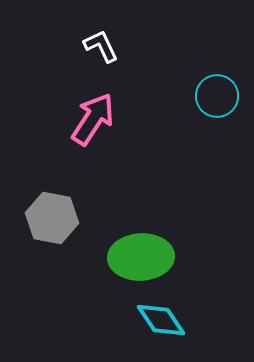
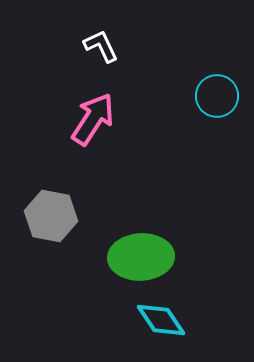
gray hexagon: moved 1 px left, 2 px up
